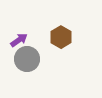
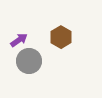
gray circle: moved 2 px right, 2 px down
